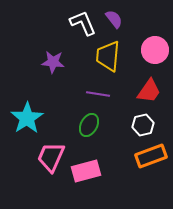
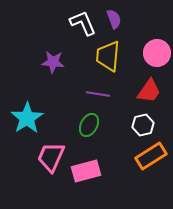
purple semicircle: rotated 18 degrees clockwise
pink circle: moved 2 px right, 3 px down
orange rectangle: rotated 12 degrees counterclockwise
